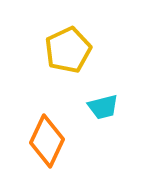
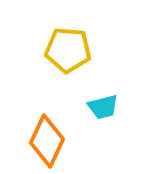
yellow pentagon: rotated 30 degrees clockwise
